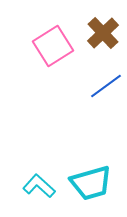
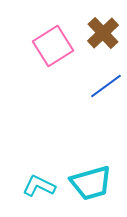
cyan L-shape: rotated 16 degrees counterclockwise
